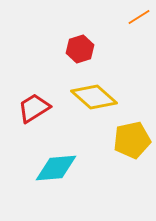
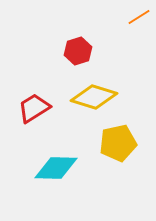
red hexagon: moved 2 px left, 2 px down
yellow diamond: rotated 24 degrees counterclockwise
yellow pentagon: moved 14 px left, 3 px down
cyan diamond: rotated 6 degrees clockwise
